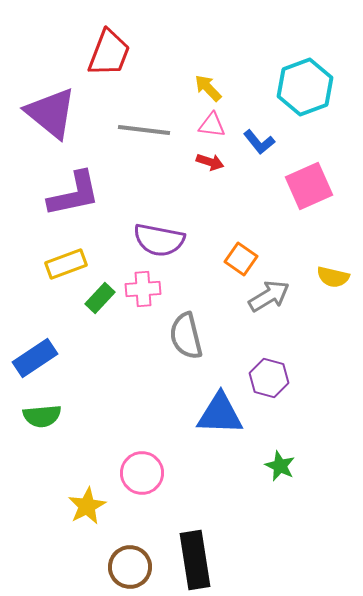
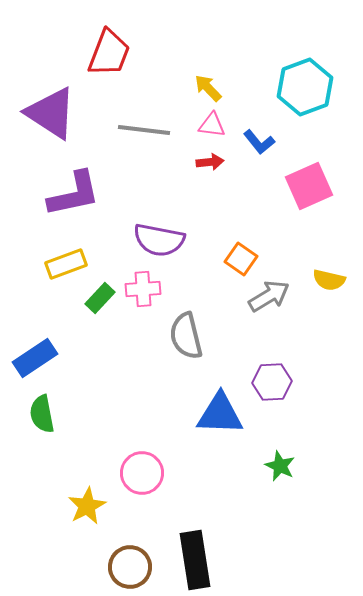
purple triangle: rotated 6 degrees counterclockwise
red arrow: rotated 24 degrees counterclockwise
yellow semicircle: moved 4 px left, 3 px down
purple hexagon: moved 3 px right, 4 px down; rotated 18 degrees counterclockwise
green semicircle: moved 2 px up; rotated 84 degrees clockwise
